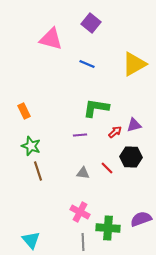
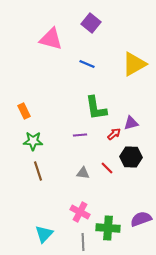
green L-shape: rotated 108 degrees counterclockwise
purple triangle: moved 3 px left, 2 px up
red arrow: moved 1 px left, 2 px down
green star: moved 2 px right, 5 px up; rotated 18 degrees counterclockwise
cyan triangle: moved 13 px right, 6 px up; rotated 24 degrees clockwise
